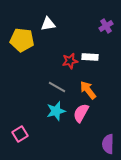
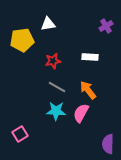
yellow pentagon: rotated 15 degrees counterclockwise
red star: moved 17 px left
cyan star: rotated 18 degrees clockwise
